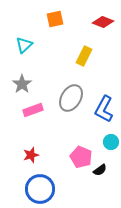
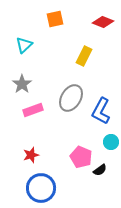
blue L-shape: moved 3 px left, 2 px down
blue circle: moved 1 px right, 1 px up
